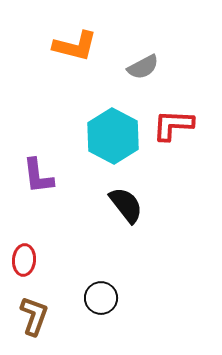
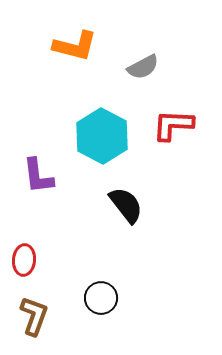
cyan hexagon: moved 11 px left
